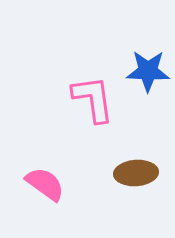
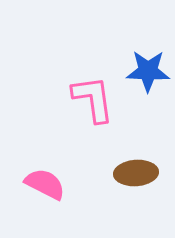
pink semicircle: rotated 9 degrees counterclockwise
